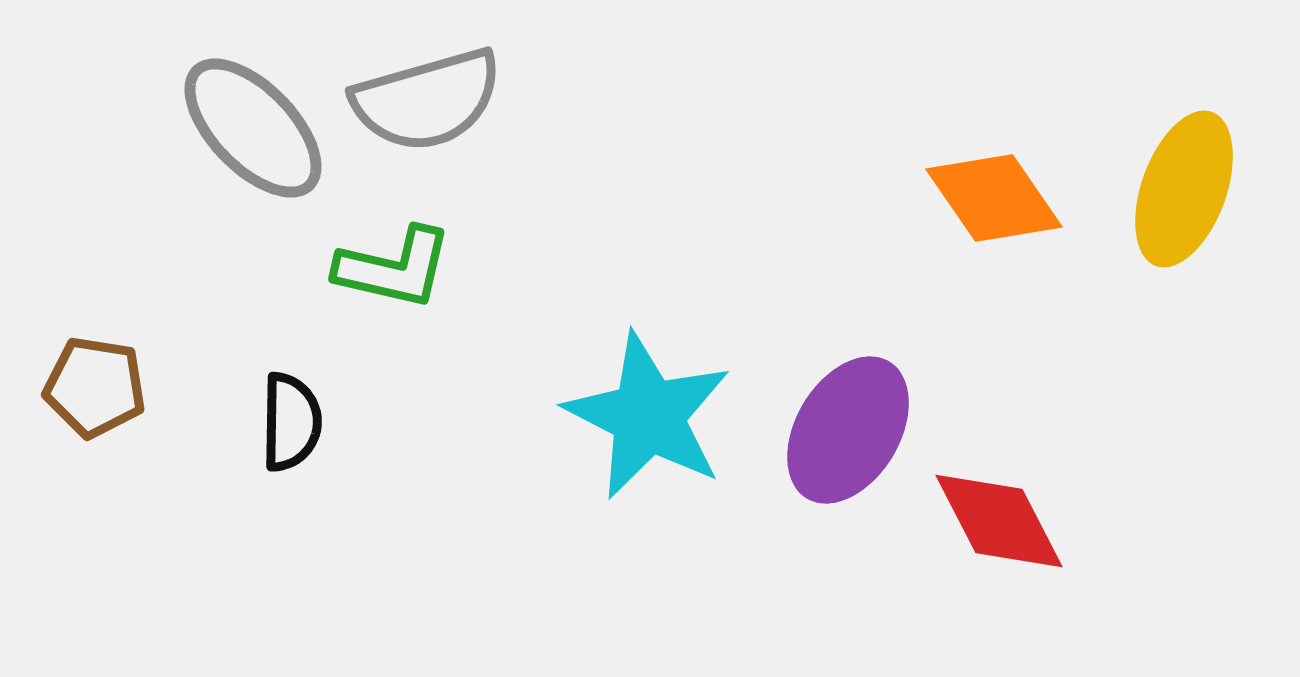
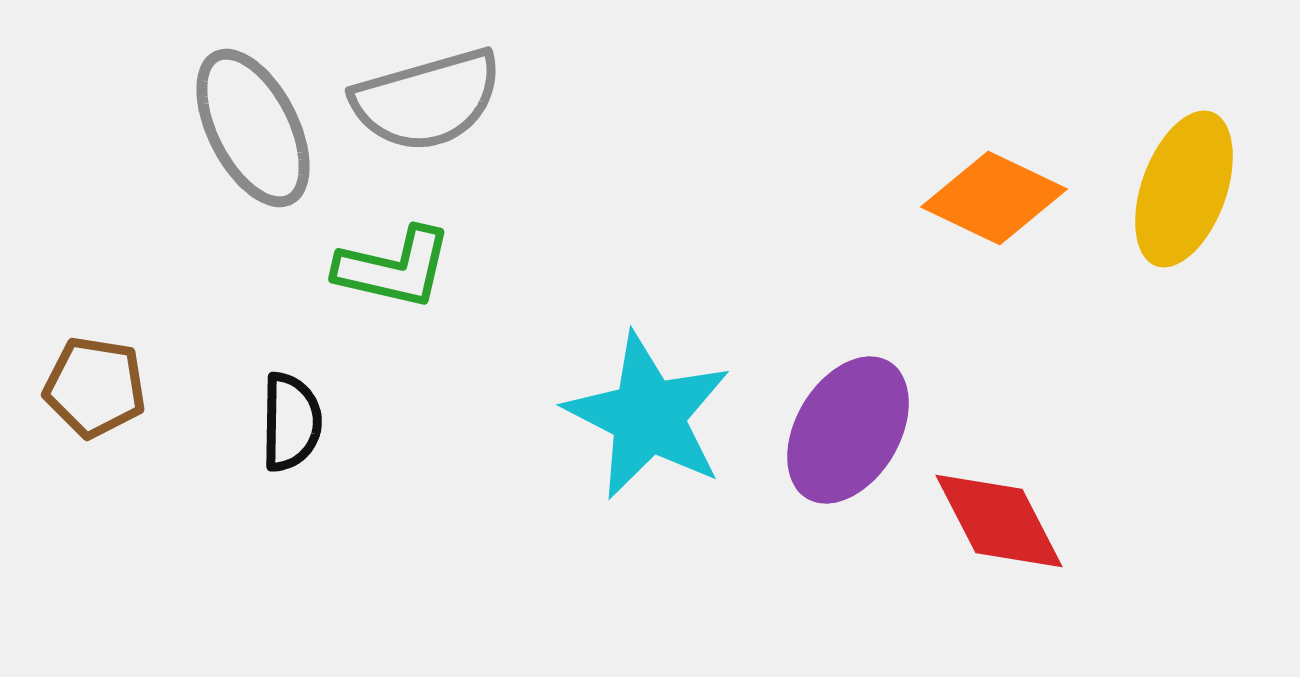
gray ellipse: rotated 17 degrees clockwise
orange diamond: rotated 30 degrees counterclockwise
